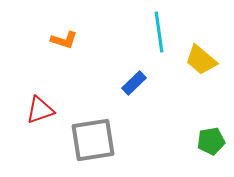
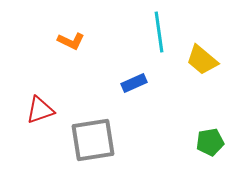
orange L-shape: moved 7 px right, 1 px down; rotated 8 degrees clockwise
yellow trapezoid: moved 1 px right
blue rectangle: rotated 20 degrees clockwise
green pentagon: moved 1 px left, 1 px down
